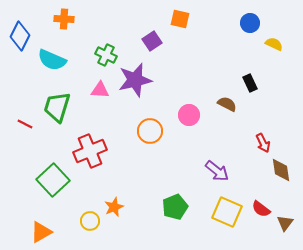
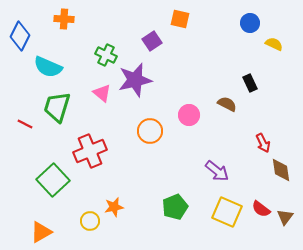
cyan semicircle: moved 4 px left, 7 px down
pink triangle: moved 2 px right, 3 px down; rotated 36 degrees clockwise
orange star: rotated 12 degrees clockwise
brown triangle: moved 6 px up
